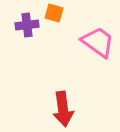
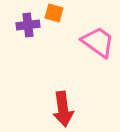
purple cross: moved 1 px right
